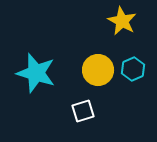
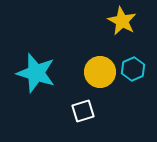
yellow circle: moved 2 px right, 2 px down
